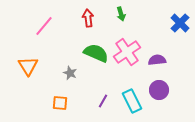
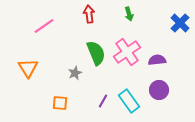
green arrow: moved 8 px right
red arrow: moved 1 px right, 4 px up
pink line: rotated 15 degrees clockwise
green semicircle: rotated 45 degrees clockwise
orange triangle: moved 2 px down
gray star: moved 5 px right; rotated 24 degrees clockwise
cyan rectangle: moved 3 px left; rotated 10 degrees counterclockwise
